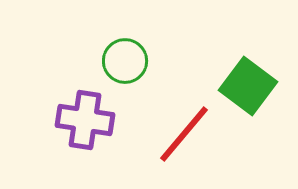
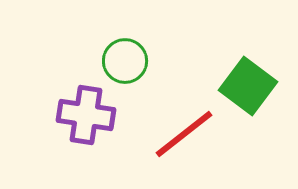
purple cross: moved 1 px right, 5 px up
red line: rotated 12 degrees clockwise
